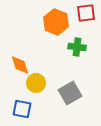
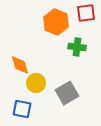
gray square: moved 3 px left
